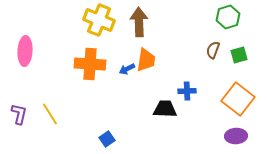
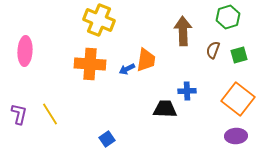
brown arrow: moved 44 px right, 9 px down
